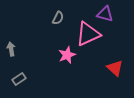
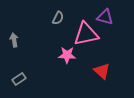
purple triangle: moved 3 px down
pink triangle: moved 2 px left; rotated 12 degrees clockwise
gray arrow: moved 3 px right, 9 px up
pink star: rotated 24 degrees clockwise
red triangle: moved 13 px left, 3 px down
